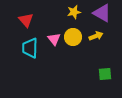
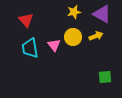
purple triangle: moved 1 px down
pink triangle: moved 6 px down
cyan trapezoid: rotated 10 degrees counterclockwise
green square: moved 3 px down
